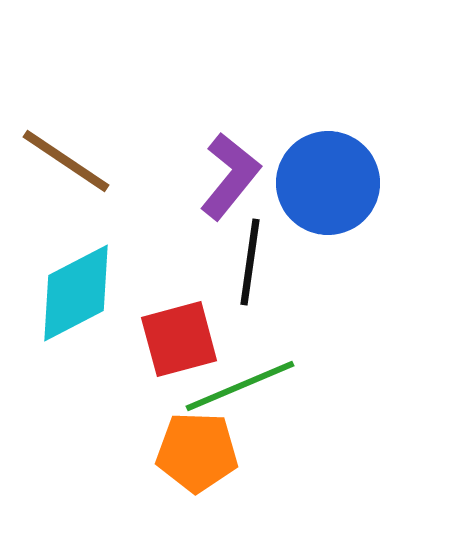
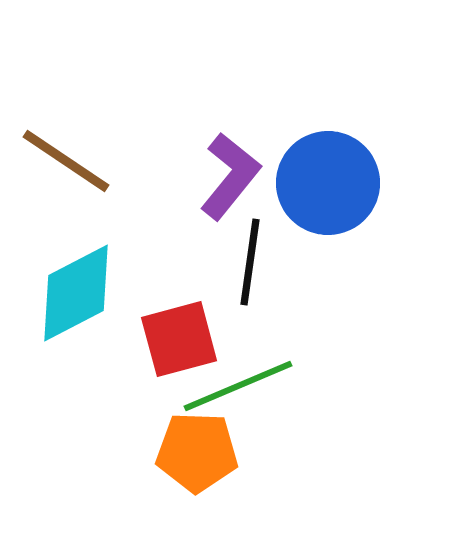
green line: moved 2 px left
